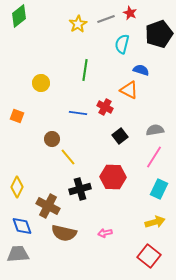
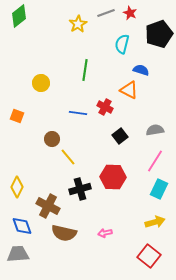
gray line: moved 6 px up
pink line: moved 1 px right, 4 px down
